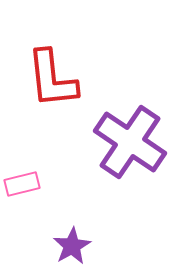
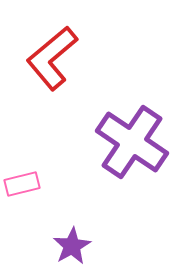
red L-shape: moved 21 px up; rotated 56 degrees clockwise
purple cross: moved 2 px right
